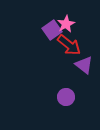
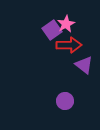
red arrow: rotated 40 degrees counterclockwise
purple circle: moved 1 px left, 4 px down
